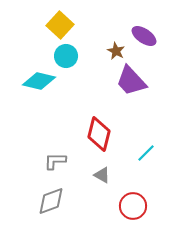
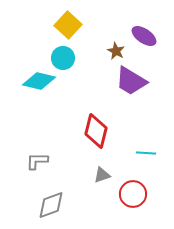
yellow square: moved 8 px right
cyan circle: moved 3 px left, 2 px down
purple trapezoid: rotated 16 degrees counterclockwise
red diamond: moved 3 px left, 3 px up
cyan line: rotated 48 degrees clockwise
gray L-shape: moved 18 px left
gray triangle: rotated 48 degrees counterclockwise
gray diamond: moved 4 px down
red circle: moved 12 px up
